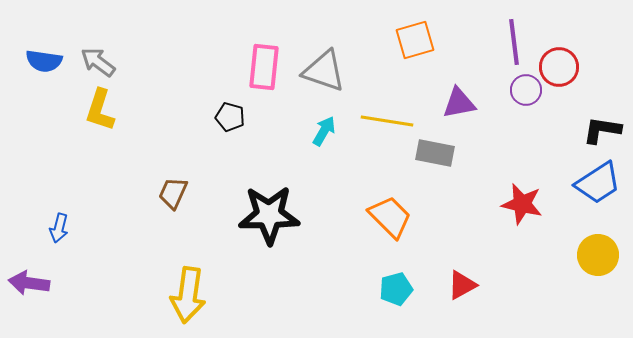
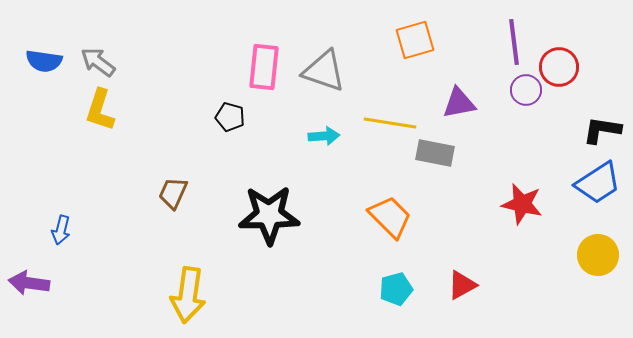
yellow line: moved 3 px right, 2 px down
cyan arrow: moved 5 px down; rotated 56 degrees clockwise
blue arrow: moved 2 px right, 2 px down
